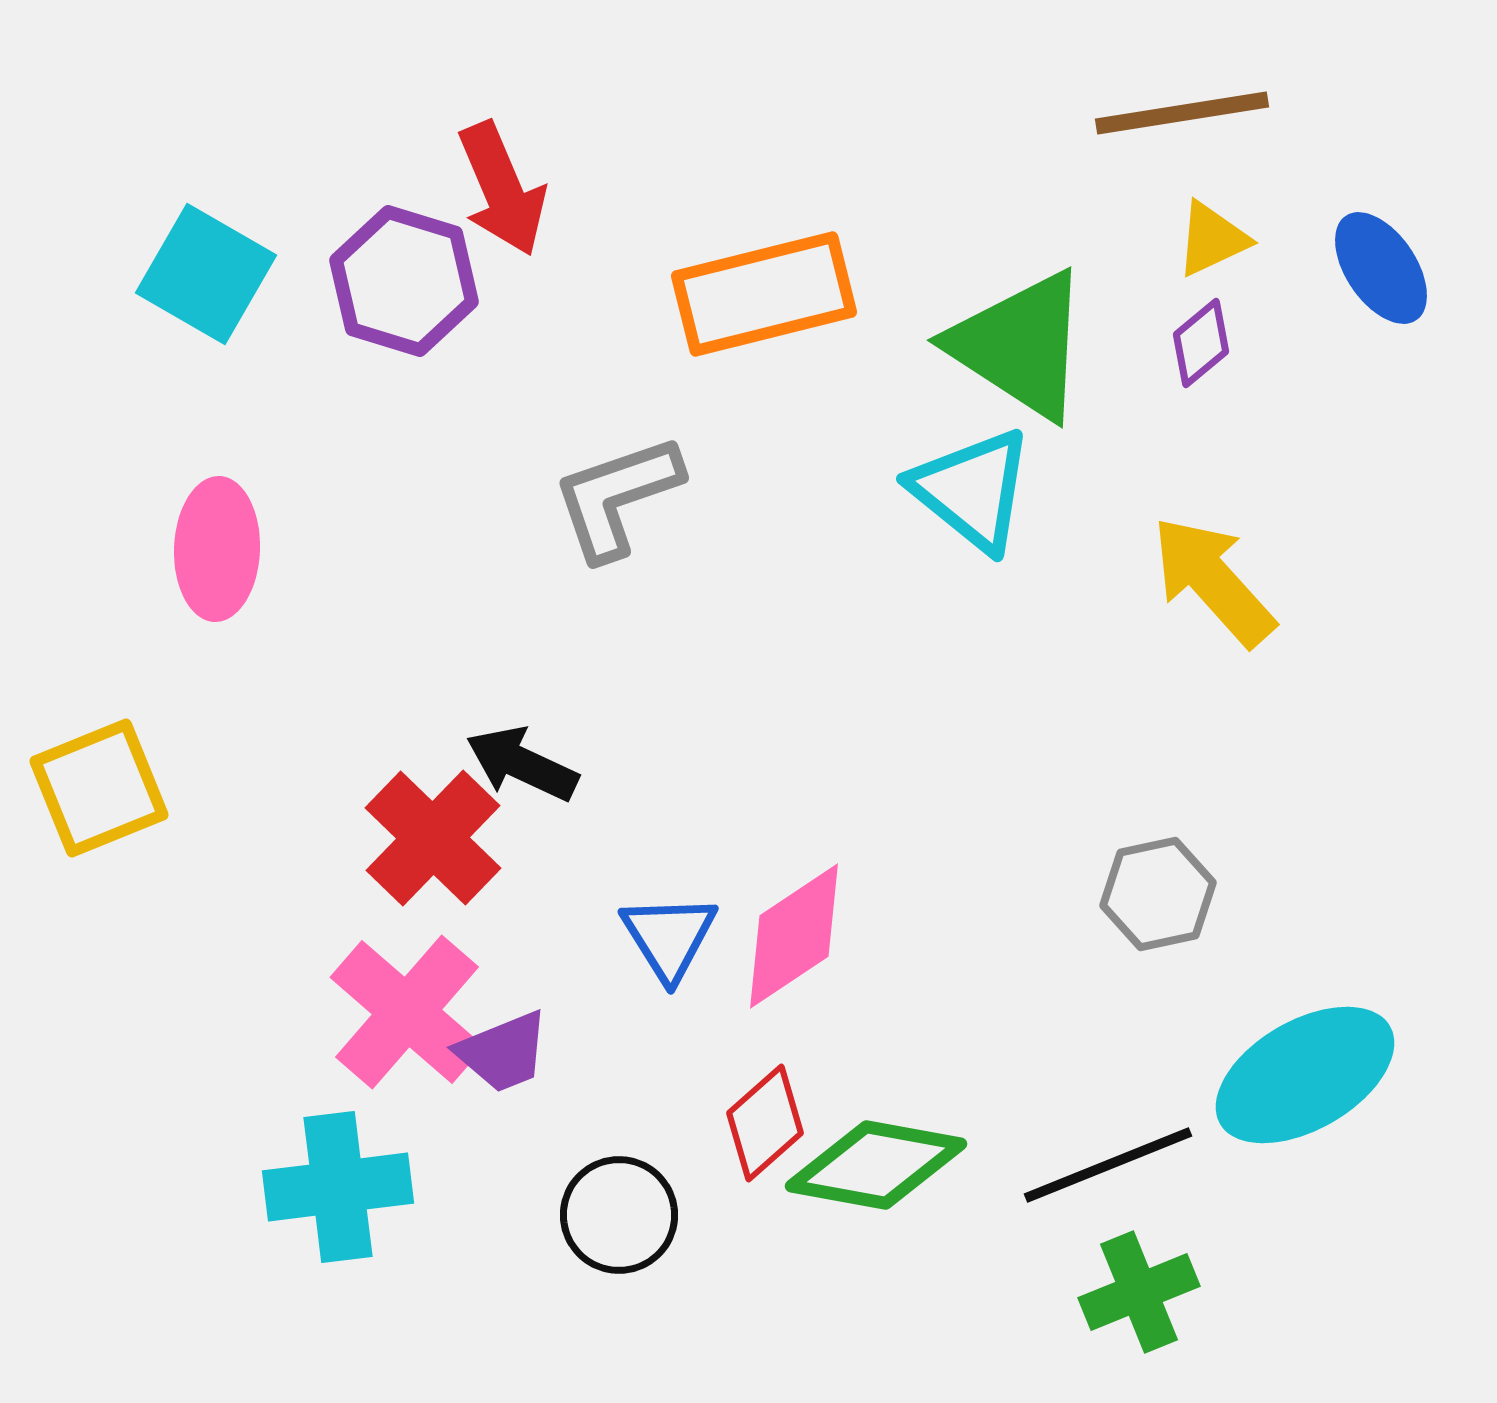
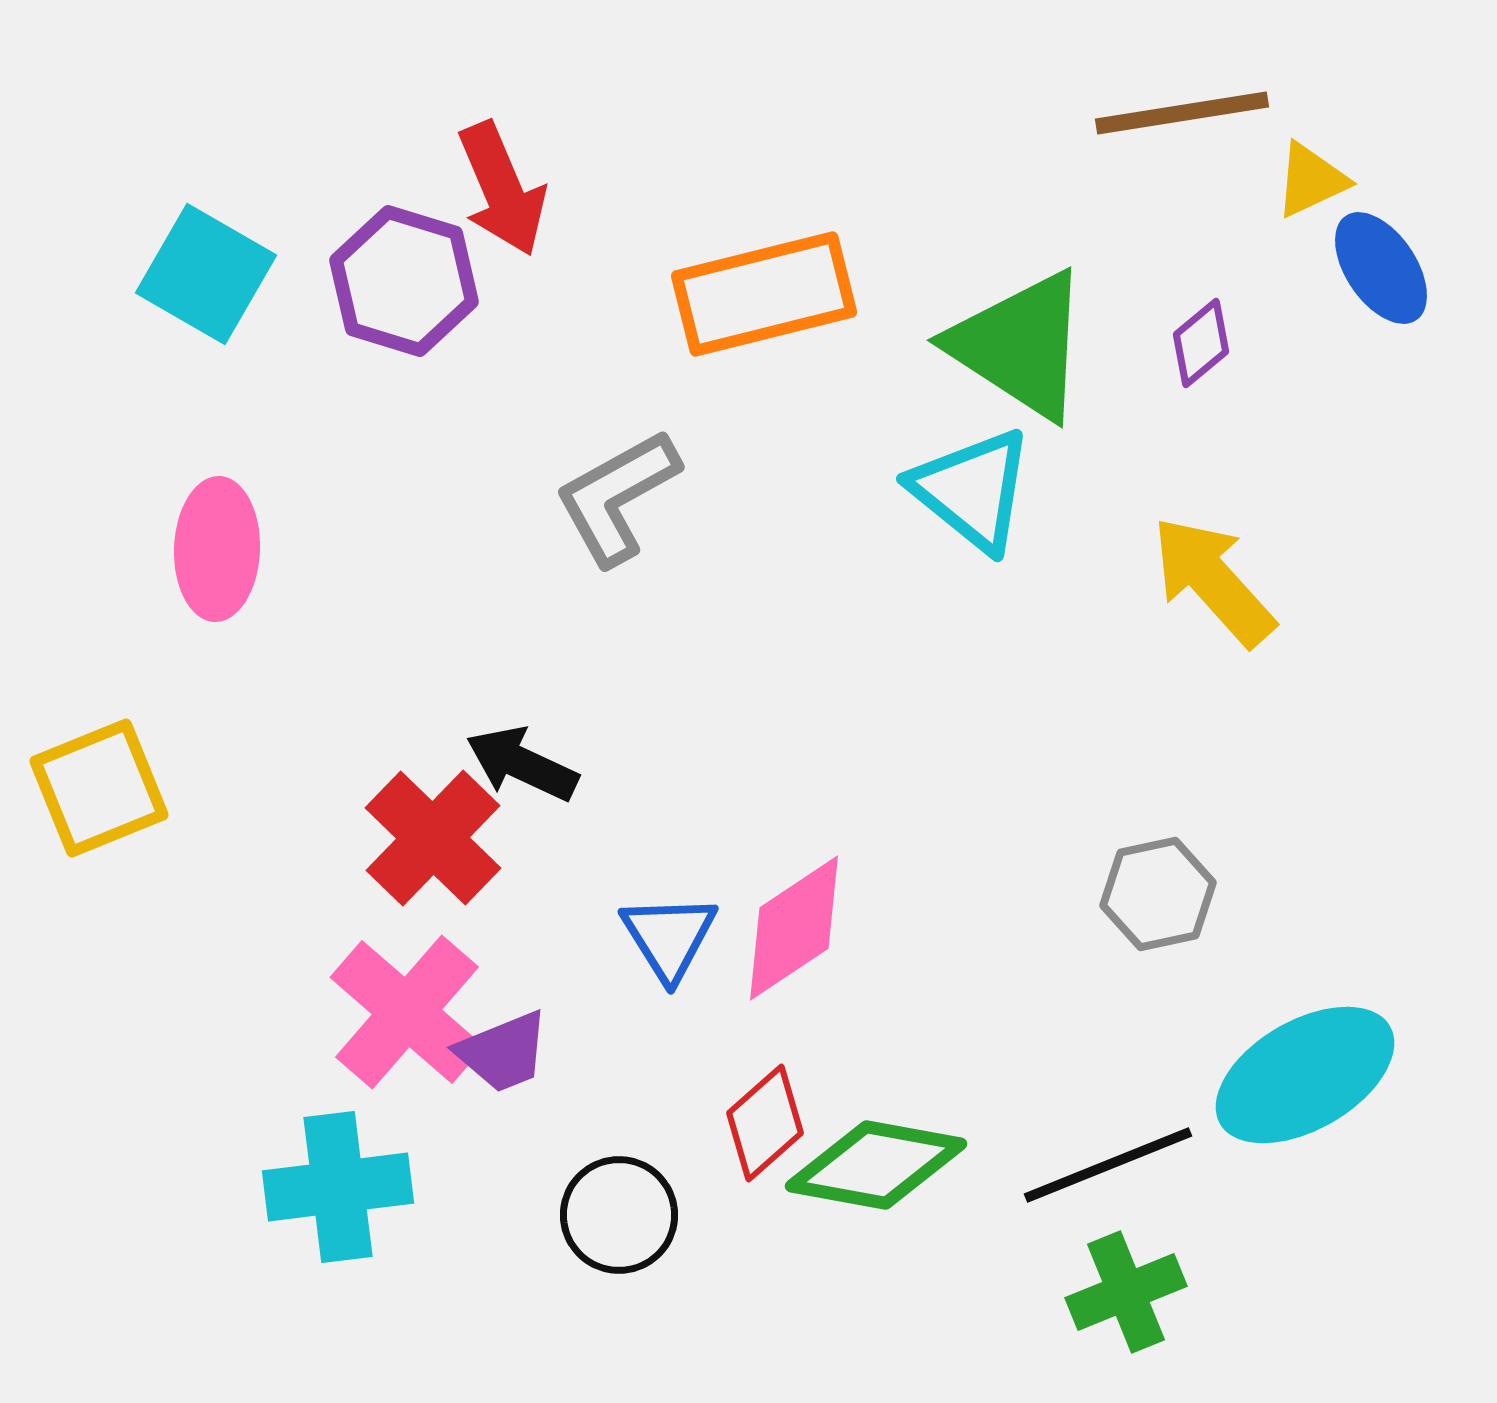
yellow triangle: moved 99 px right, 59 px up
gray L-shape: rotated 10 degrees counterclockwise
pink diamond: moved 8 px up
green cross: moved 13 px left
